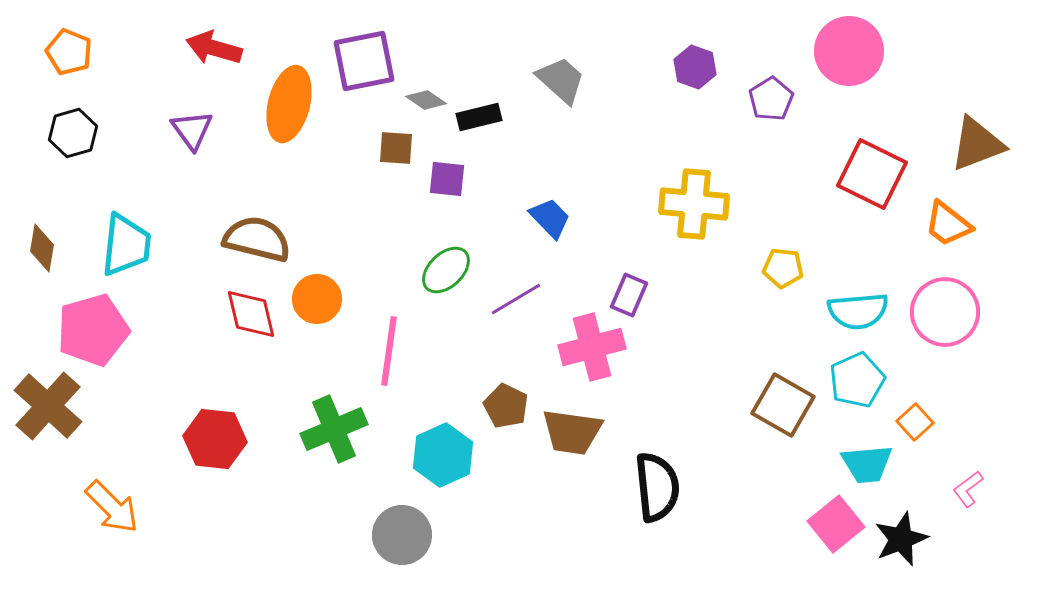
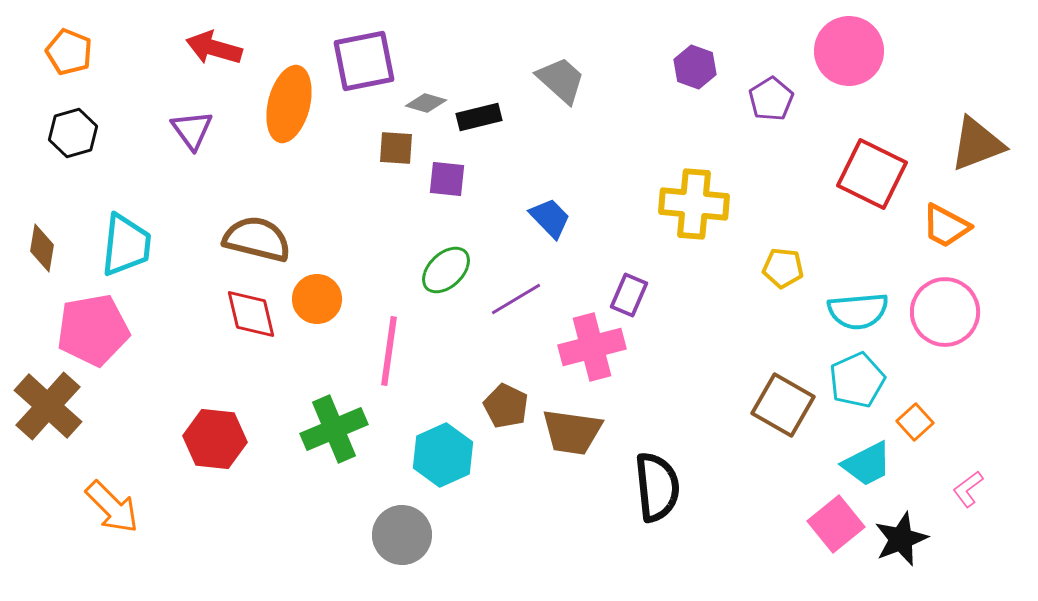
gray diamond at (426, 100): moved 3 px down; rotated 18 degrees counterclockwise
orange trapezoid at (948, 224): moved 2 px left, 2 px down; rotated 10 degrees counterclockwise
pink pentagon at (93, 330): rotated 6 degrees clockwise
cyan trapezoid at (867, 464): rotated 22 degrees counterclockwise
